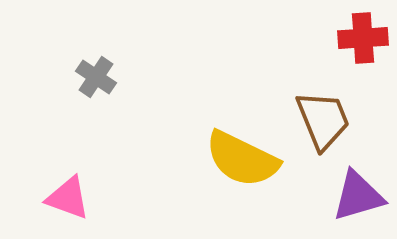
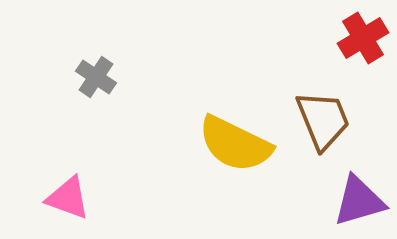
red cross: rotated 27 degrees counterclockwise
yellow semicircle: moved 7 px left, 15 px up
purple triangle: moved 1 px right, 5 px down
